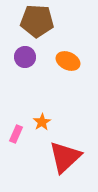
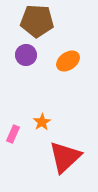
purple circle: moved 1 px right, 2 px up
orange ellipse: rotated 60 degrees counterclockwise
pink rectangle: moved 3 px left
